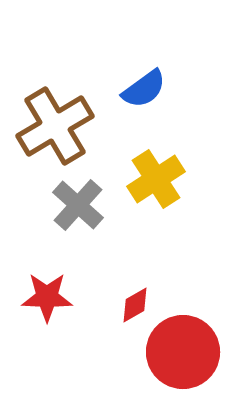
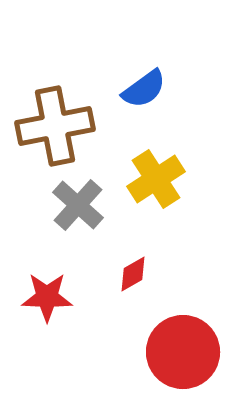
brown cross: rotated 20 degrees clockwise
red diamond: moved 2 px left, 31 px up
